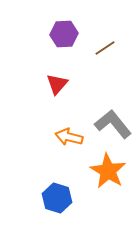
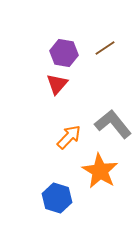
purple hexagon: moved 19 px down; rotated 12 degrees clockwise
orange arrow: rotated 120 degrees clockwise
orange star: moved 8 px left
